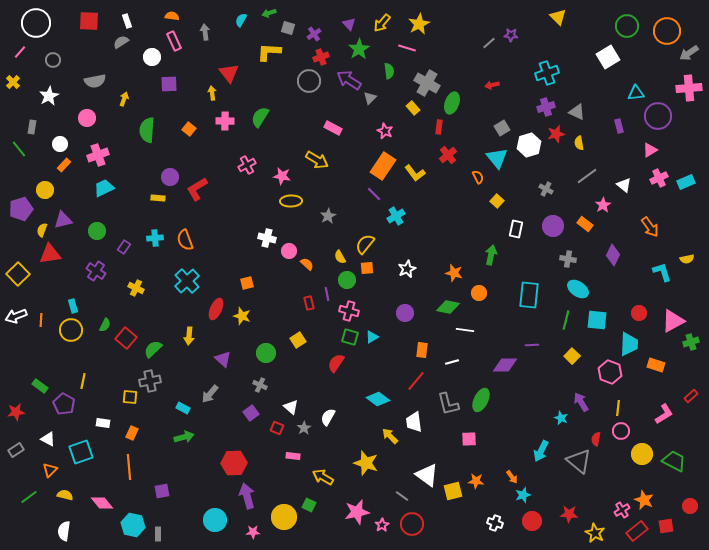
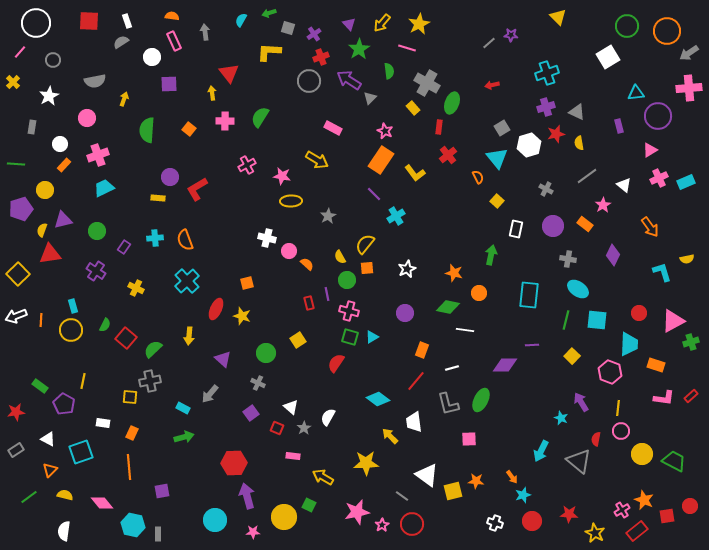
green line at (19, 149): moved 3 px left, 15 px down; rotated 48 degrees counterclockwise
orange rectangle at (383, 166): moved 2 px left, 6 px up
orange rectangle at (422, 350): rotated 14 degrees clockwise
white line at (452, 362): moved 6 px down
gray cross at (260, 385): moved 2 px left, 2 px up
pink L-shape at (664, 414): moved 16 px up; rotated 40 degrees clockwise
yellow star at (366, 463): rotated 20 degrees counterclockwise
red square at (666, 526): moved 1 px right, 10 px up
